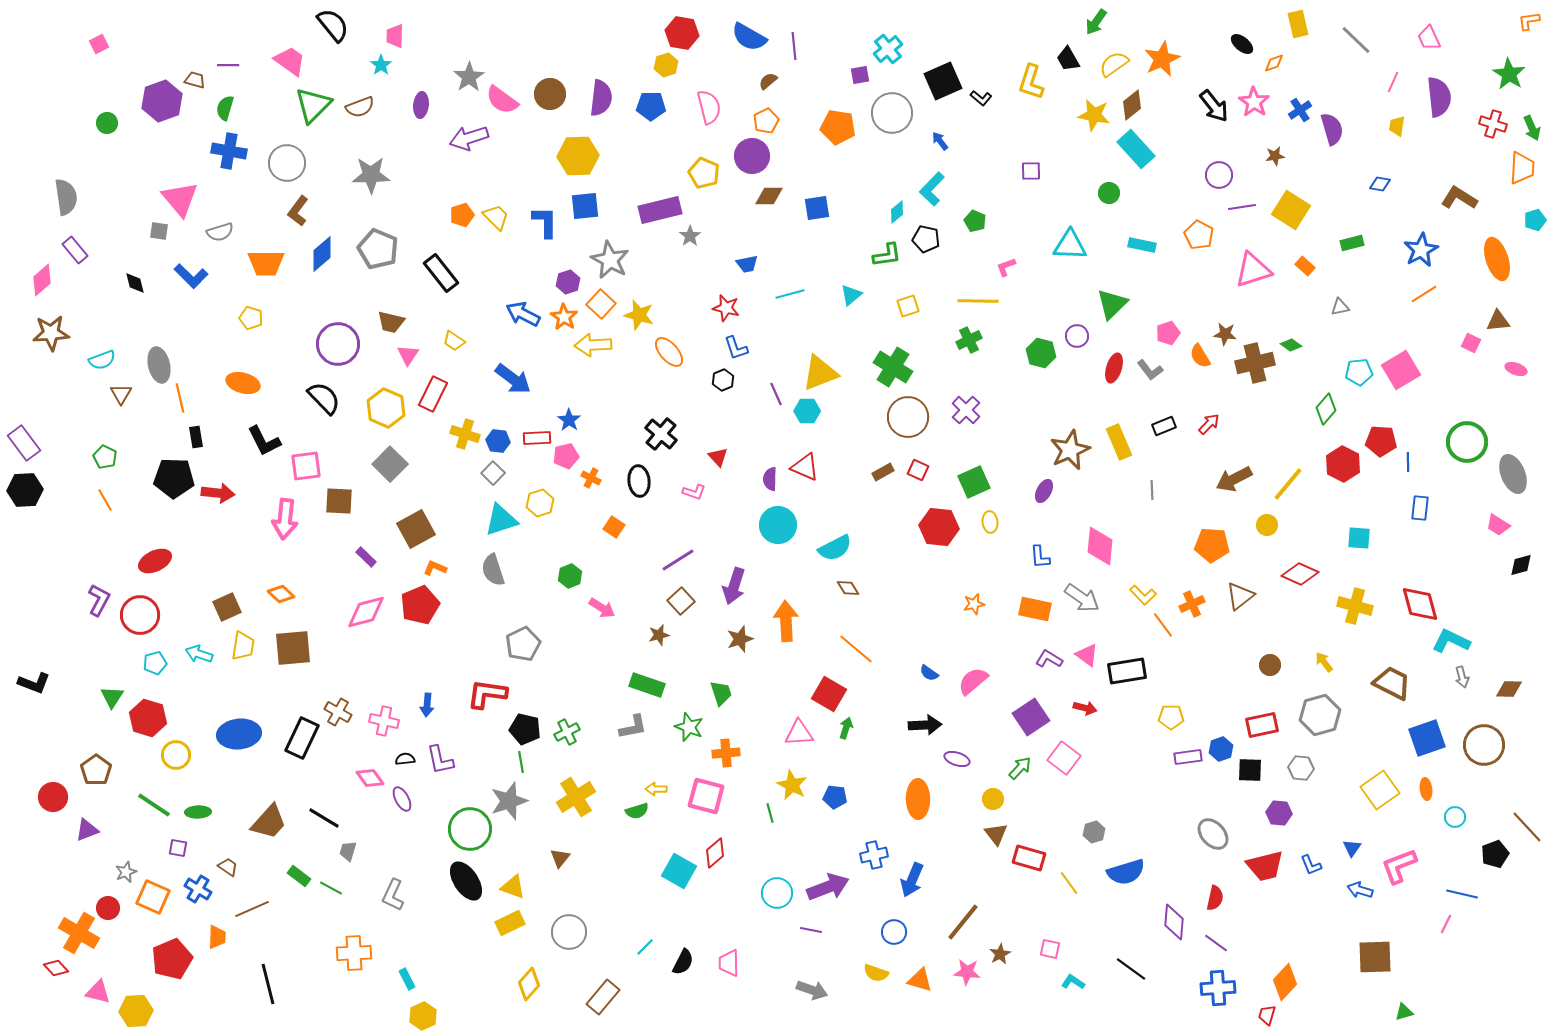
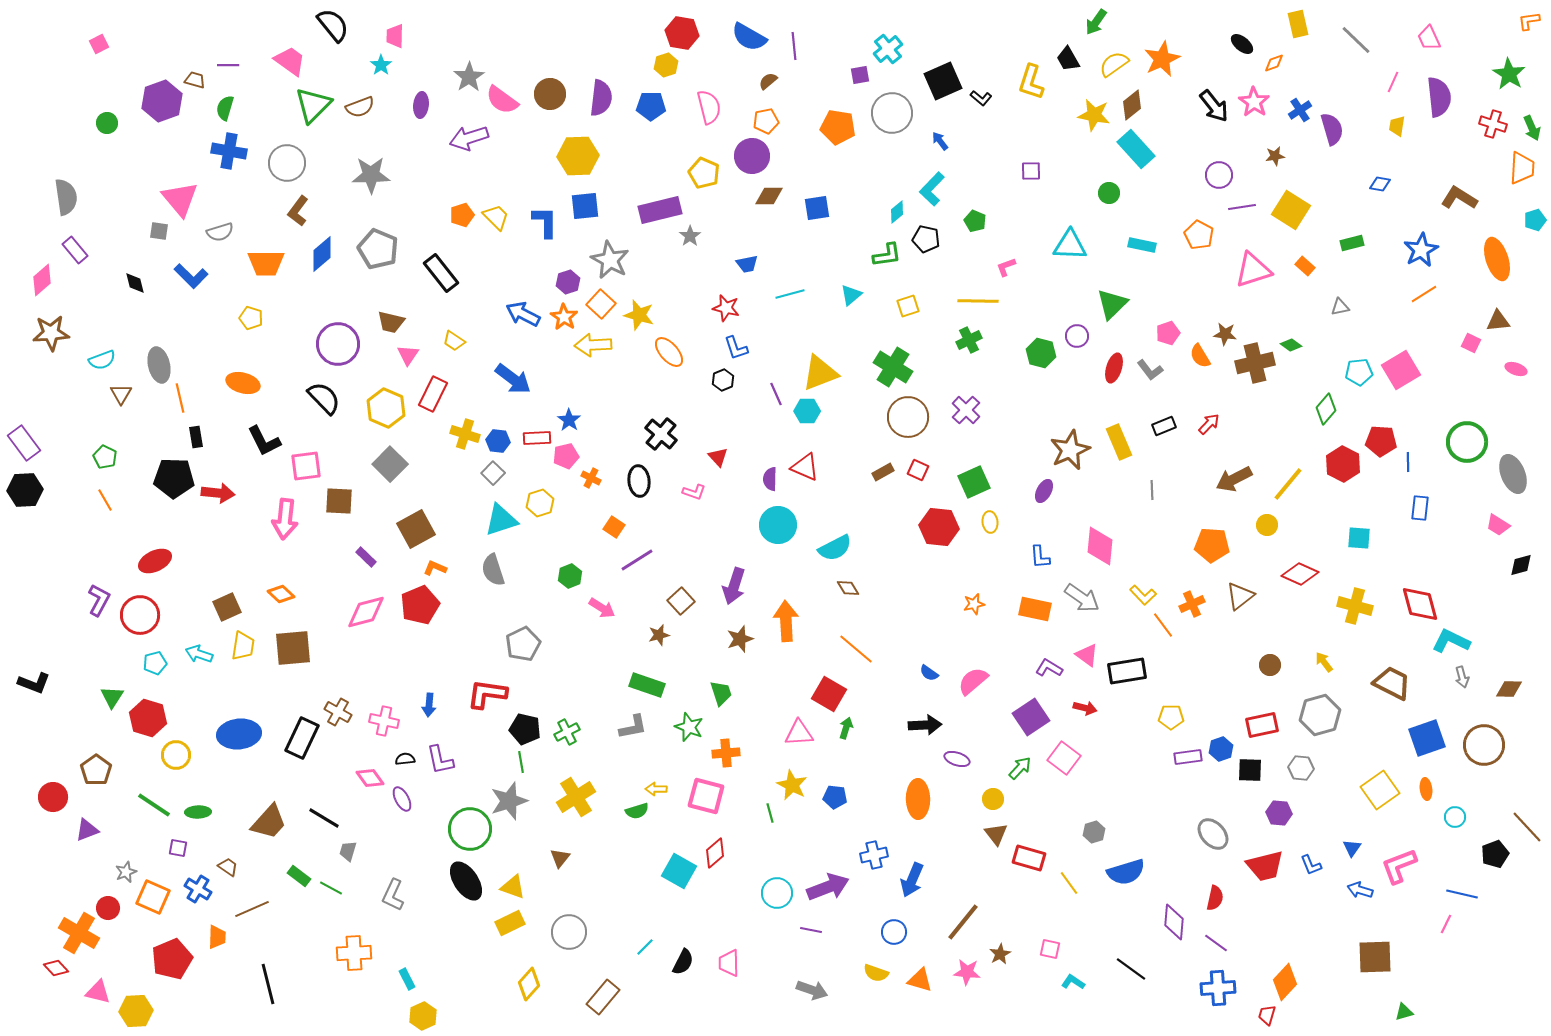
orange pentagon at (766, 121): rotated 15 degrees clockwise
purple line at (678, 560): moved 41 px left
purple L-shape at (1049, 659): moved 9 px down
blue arrow at (427, 705): moved 2 px right
